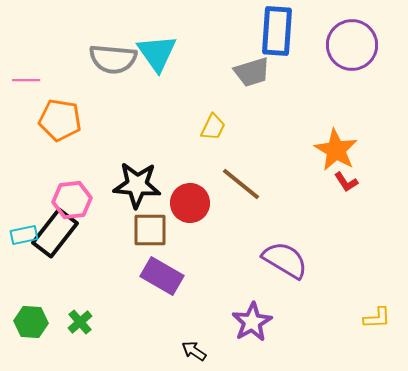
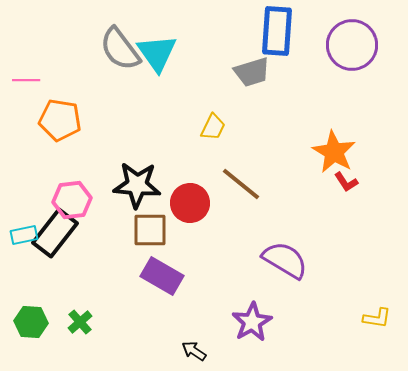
gray semicircle: moved 7 px right, 10 px up; rotated 48 degrees clockwise
orange star: moved 2 px left, 2 px down
yellow L-shape: rotated 12 degrees clockwise
